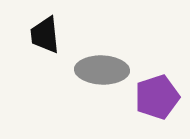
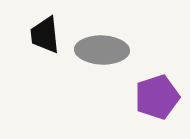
gray ellipse: moved 20 px up
